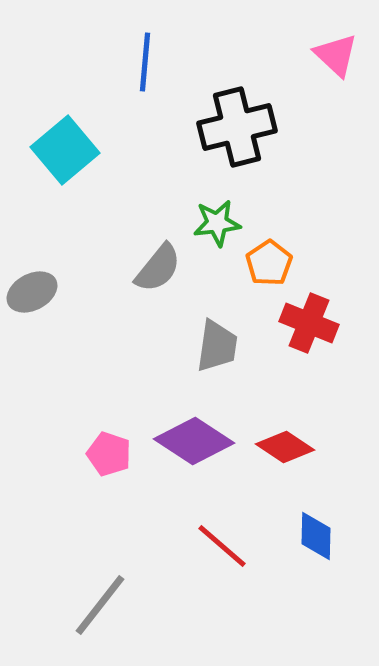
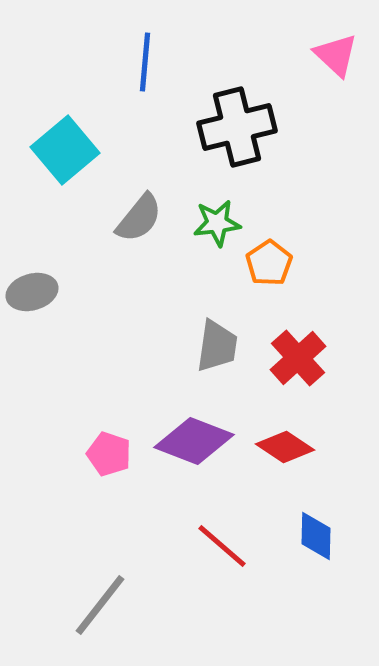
gray semicircle: moved 19 px left, 50 px up
gray ellipse: rotated 12 degrees clockwise
red cross: moved 11 px left, 35 px down; rotated 26 degrees clockwise
purple diamond: rotated 12 degrees counterclockwise
